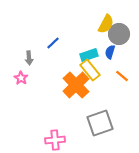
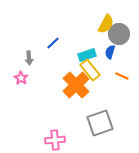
cyan rectangle: moved 2 px left
orange line: rotated 16 degrees counterclockwise
